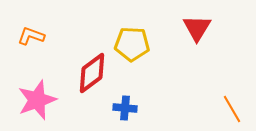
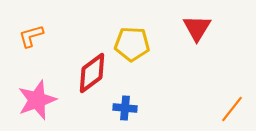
orange L-shape: rotated 36 degrees counterclockwise
orange line: rotated 68 degrees clockwise
